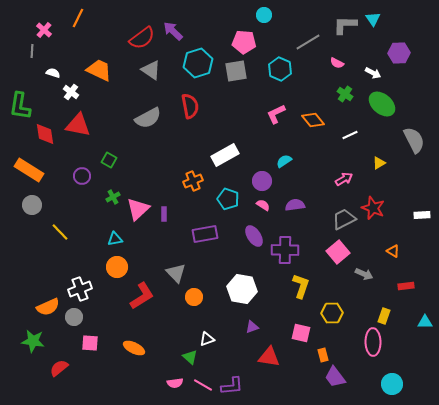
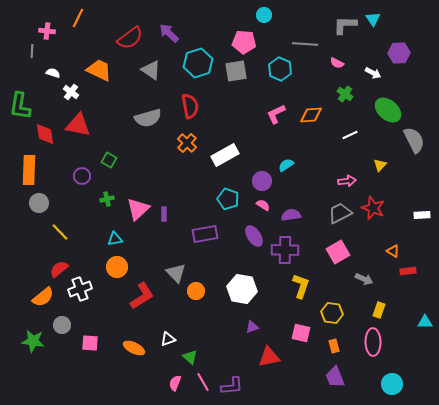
pink cross at (44, 30): moved 3 px right, 1 px down; rotated 35 degrees counterclockwise
purple arrow at (173, 31): moved 4 px left, 2 px down
red semicircle at (142, 38): moved 12 px left
gray line at (308, 42): moved 3 px left, 2 px down; rotated 35 degrees clockwise
green ellipse at (382, 104): moved 6 px right, 6 px down
gray semicircle at (148, 118): rotated 12 degrees clockwise
orange diamond at (313, 120): moved 2 px left, 5 px up; rotated 55 degrees counterclockwise
cyan semicircle at (284, 161): moved 2 px right, 4 px down
yellow triangle at (379, 163): moved 1 px right, 2 px down; rotated 16 degrees counterclockwise
orange rectangle at (29, 170): rotated 60 degrees clockwise
pink arrow at (344, 179): moved 3 px right, 2 px down; rotated 24 degrees clockwise
orange cross at (193, 181): moved 6 px left, 38 px up; rotated 24 degrees counterclockwise
green cross at (113, 197): moved 6 px left, 2 px down; rotated 16 degrees clockwise
gray circle at (32, 205): moved 7 px right, 2 px up
purple semicircle at (295, 205): moved 4 px left, 10 px down
gray trapezoid at (344, 219): moved 4 px left, 6 px up
pink square at (338, 252): rotated 10 degrees clockwise
gray arrow at (364, 274): moved 5 px down
red rectangle at (406, 286): moved 2 px right, 15 px up
orange circle at (194, 297): moved 2 px right, 6 px up
orange semicircle at (48, 307): moved 5 px left, 10 px up; rotated 15 degrees counterclockwise
yellow hexagon at (332, 313): rotated 10 degrees clockwise
yellow rectangle at (384, 316): moved 5 px left, 6 px up
gray circle at (74, 317): moved 12 px left, 8 px down
white triangle at (207, 339): moved 39 px left
orange rectangle at (323, 355): moved 11 px right, 9 px up
red triangle at (269, 357): rotated 20 degrees counterclockwise
red semicircle at (59, 368): moved 99 px up
purple trapezoid at (335, 377): rotated 15 degrees clockwise
pink semicircle at (175, 383): rotated 119 degrees clockwise
pink line at (203, 385): moved 3 px up; rotated 30 degrees clockwise
